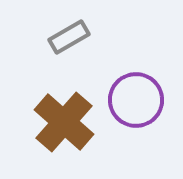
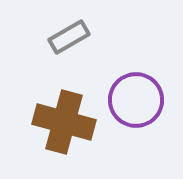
brown cross: rotated 26 degrees counterclockwise
